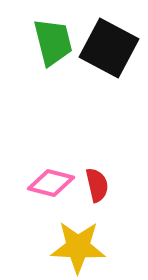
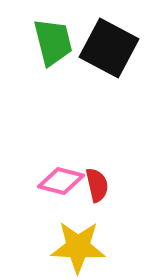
pink diamond: moved 10 px right, 2 px up
